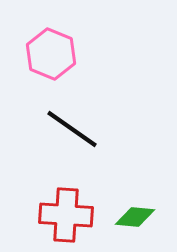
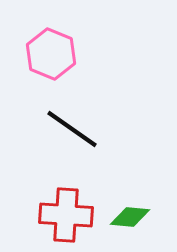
green diamond: moved 5 px left
